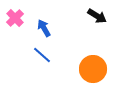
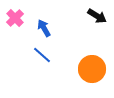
orange circle: moved 1 px left
